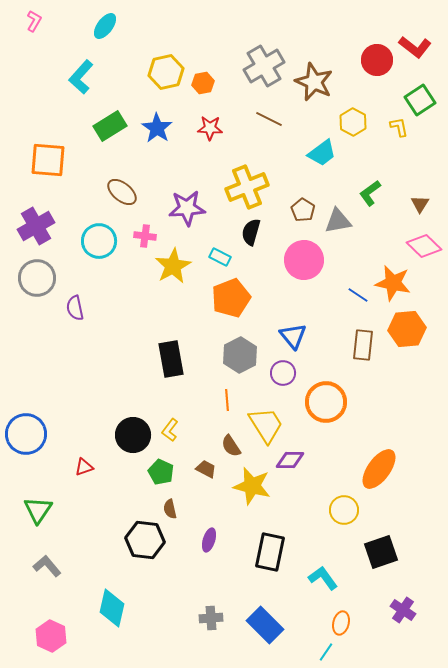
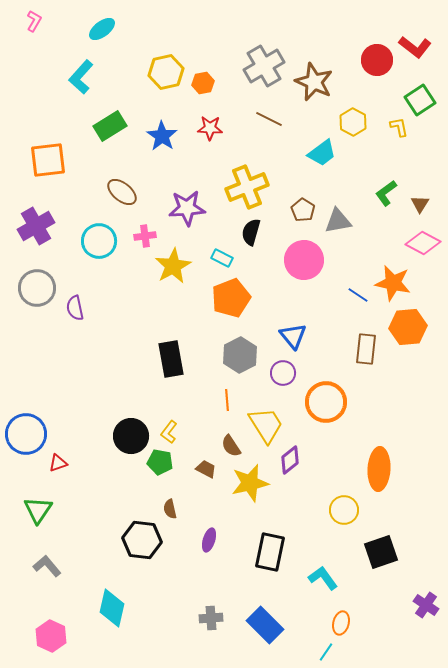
cyan ellipse at (105, 26): moved 3 px left, 3 px down; rotated 16 degrees clockwise
blue star at (157, 128): moved 5 px right, 8 px down
orange square at (48, 160): rotated 12 degrees counterclockwise
green L-shape at (370, 193): moved 16 px right
pink cross at (145, 236): rotated 15 degrees counterclockwise
pink diamond at (424, 246): moved 1 px left, 3 px up; rotated 16 degrees counterclockwise
cyan rectangle at (220, 257): moved 2 px right, 1 px down
gray circle at (37, 278): moved 10 px down
orange hexagon at (407, 329): moved 1 px right, 2 px up
brown rectangle at (363, 345): moved 3 px right, 4 px down
yellow L-shape at (170, 430): moved 1 px left, 2 px down
black circle at (133, 435): moved 2 px left, 1 px down
purple diamond at (290, 460): rotated 40 degrees counterclockwise
red triangle at (84, 467): moved 26 px left, 4 px up
orange ellipse at (379, 469): rotated 33 degrees counterclockwise
green pentagon at (161, 472): moved 1 px left, 10 px up; rotated 15 degrees counterclockwise
yellow star at (252, 486): moved 2 px left, 3 px up; rotated 27 degrees counterclockwise
black hexagon at (145, 540): moved 3 px left
purple cross at (403, 610): moved 23 px right, 5 px up
